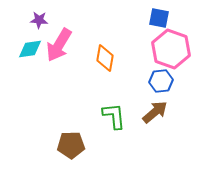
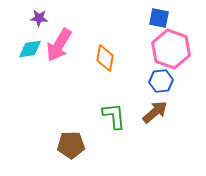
purple star: moved 2 px up
